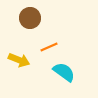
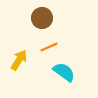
brown circle: moved 12 px right
yellow arrow: rotated 80 degrees counterclockwise
